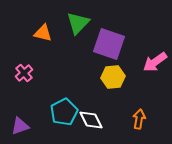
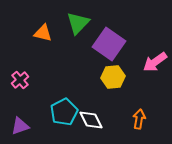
purple square: rotated 16 degrees clockwise
pink cross: moved 4 px left, 7 px down
